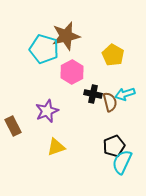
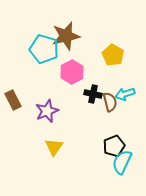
brown rectangle: moved 26 px up
yellow triangle: moved 2 px left; rotated 36 degrees counterclockwise
